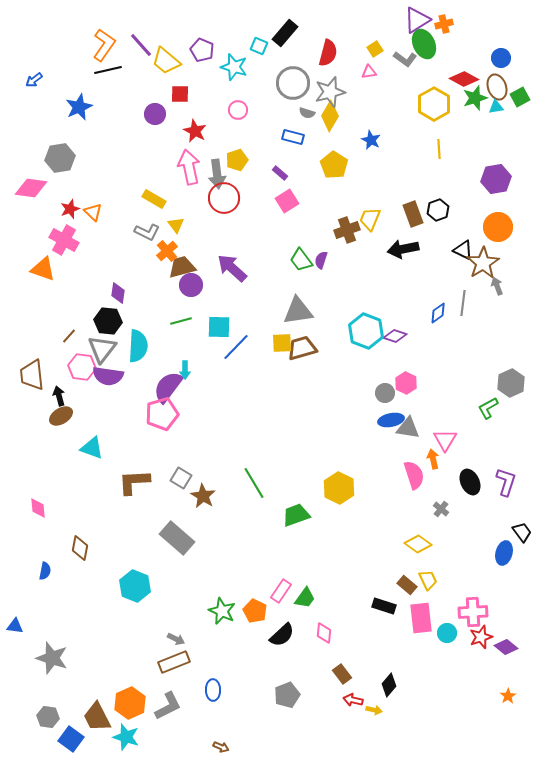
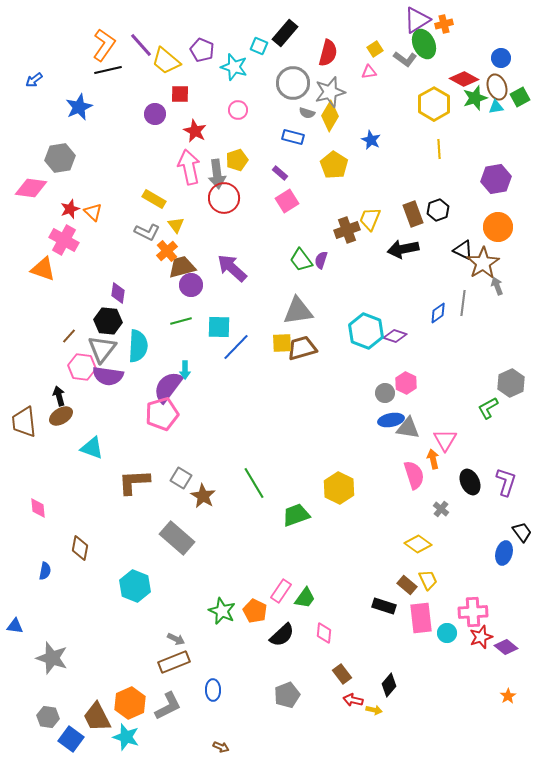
brown trapezoid at (32, 375): moved 8 px left, 47 px down
